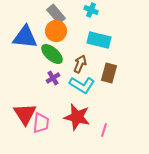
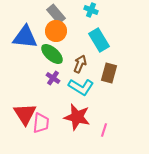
cyan rectangle: rotated 45 degrees clockwise
purple cross: rotated 24 degrees counterclockwise
cyan L-shape: moved 1 px left, 2 px down
